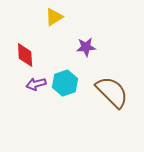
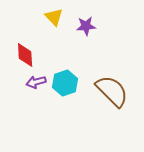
yellow triangle: rotated 42 degrees counterclockwise
purple star: moved 21 px up
purple arrow: moved 2 px up
brown semicircle: moved 1 px up
